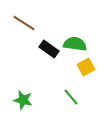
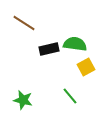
black rectangle: rotated 48 degrees counterclockwise
green line: moved 1 px left, 1 px up
